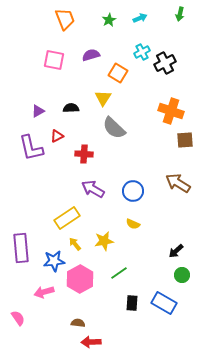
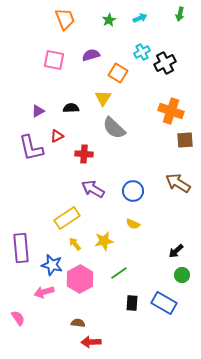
blue star: moved 2 px left, 4 px down; rotated 20 degrees clockwise
